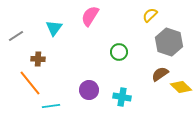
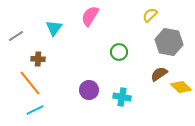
gray hexagon: rotated 8 degrees counterclockwise
brown semicircle: moved 1 px left
cyan line: moved 16 px left, 4 px down; rotated 18 degrees counterclockwise
